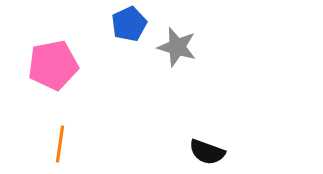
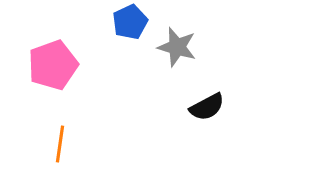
blue pentagon: moved 1 px right, 2 px up
pink pentagon: rotated 9 degrees counterclockwise
black semicircle: moved 45 px up; rotated 48 degrees counterclockwise
